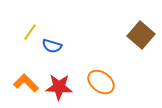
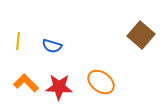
yellow line: moved 12 px left, 9 px down; rotated 30 degrees counterclockwise
